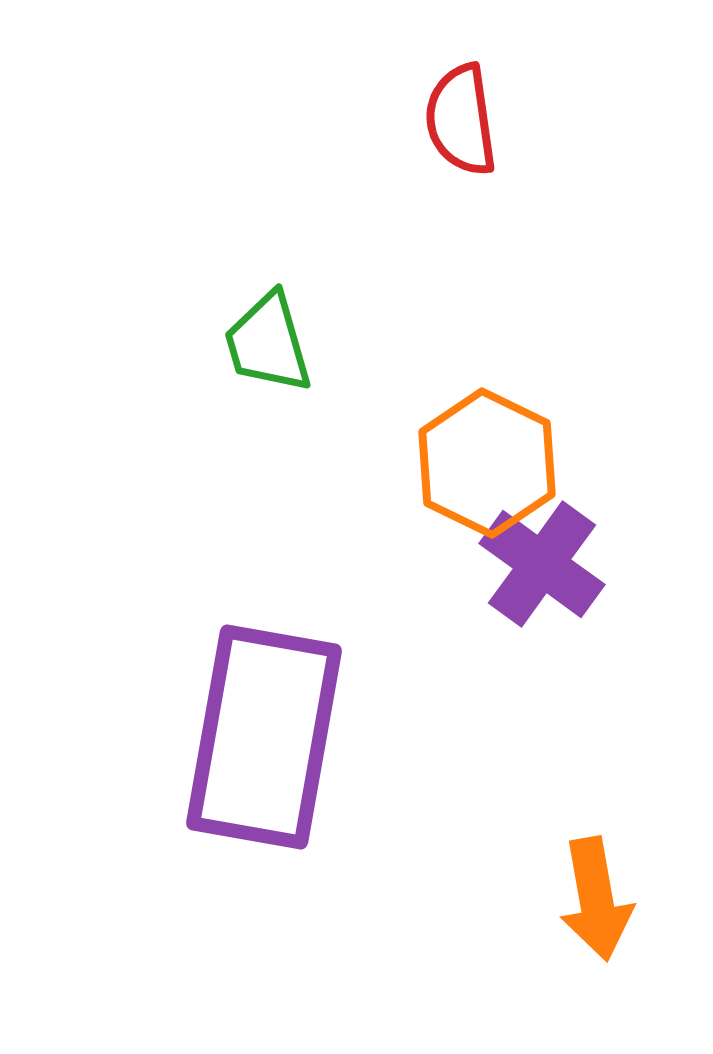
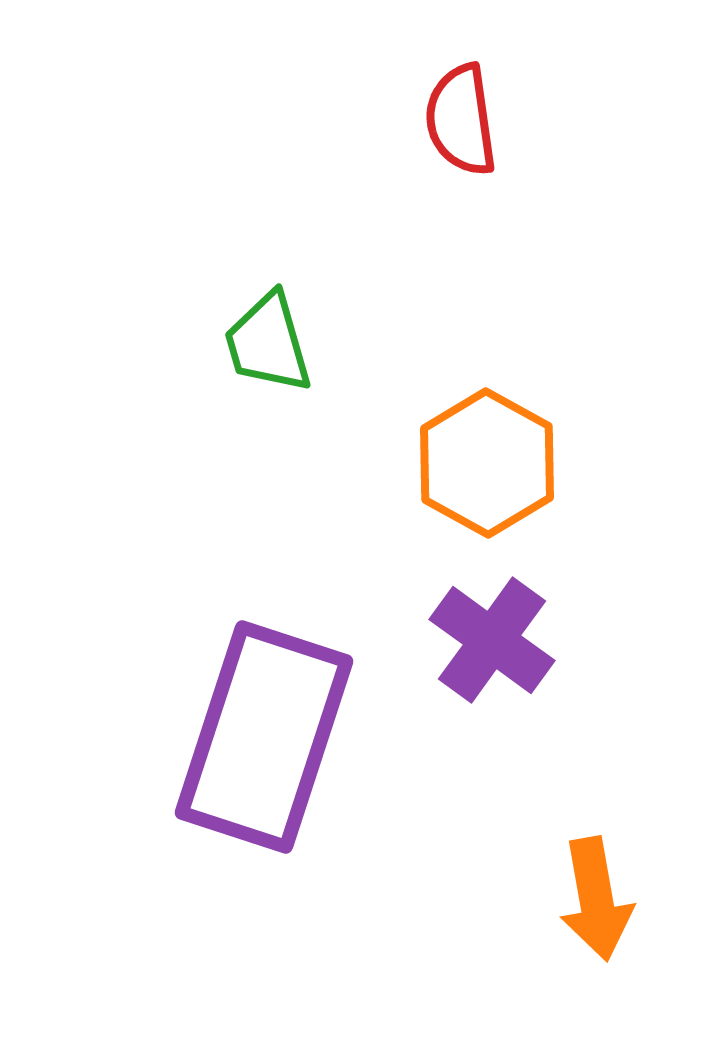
orange hexagon: rotated 3 degrees clockwise
purple cross: moved 50 px left, 76 px down
purple rectangle: rotated 8 degrees clockwise
